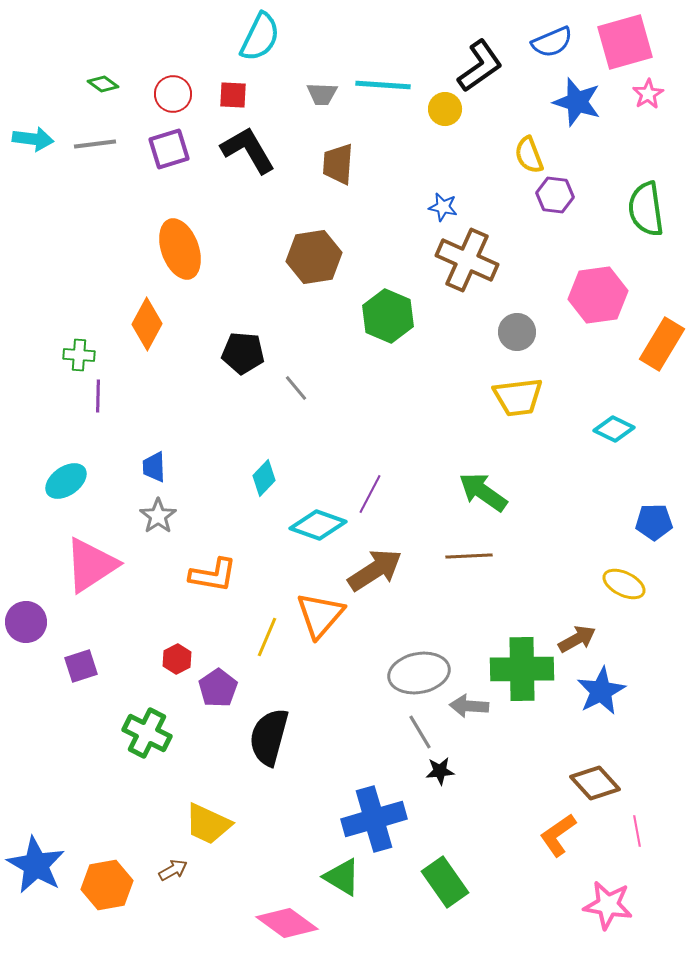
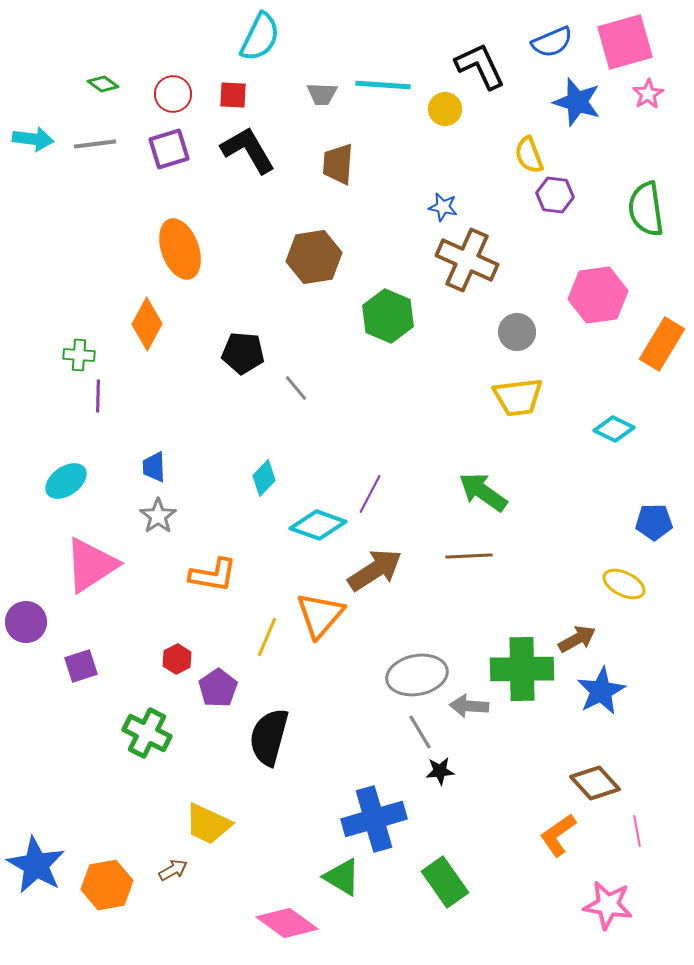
black L-shape at (480, 66): rotated 80 degrees counterclockwise
gray ellipse at (419, 673): moved 2 px left, 2 px down
